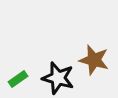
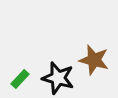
green rectangle: moved 2 px right; rotated 12 degrees counterclockwise
